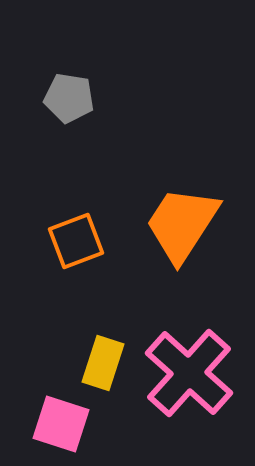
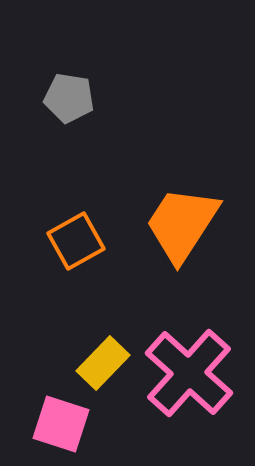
orange square: rotated 8 degrees counterclockwise
yellow rectangle: rotated 26 degrees clockwise
